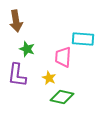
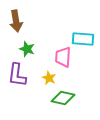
green diamond: moved 1 px right, 1 px down
